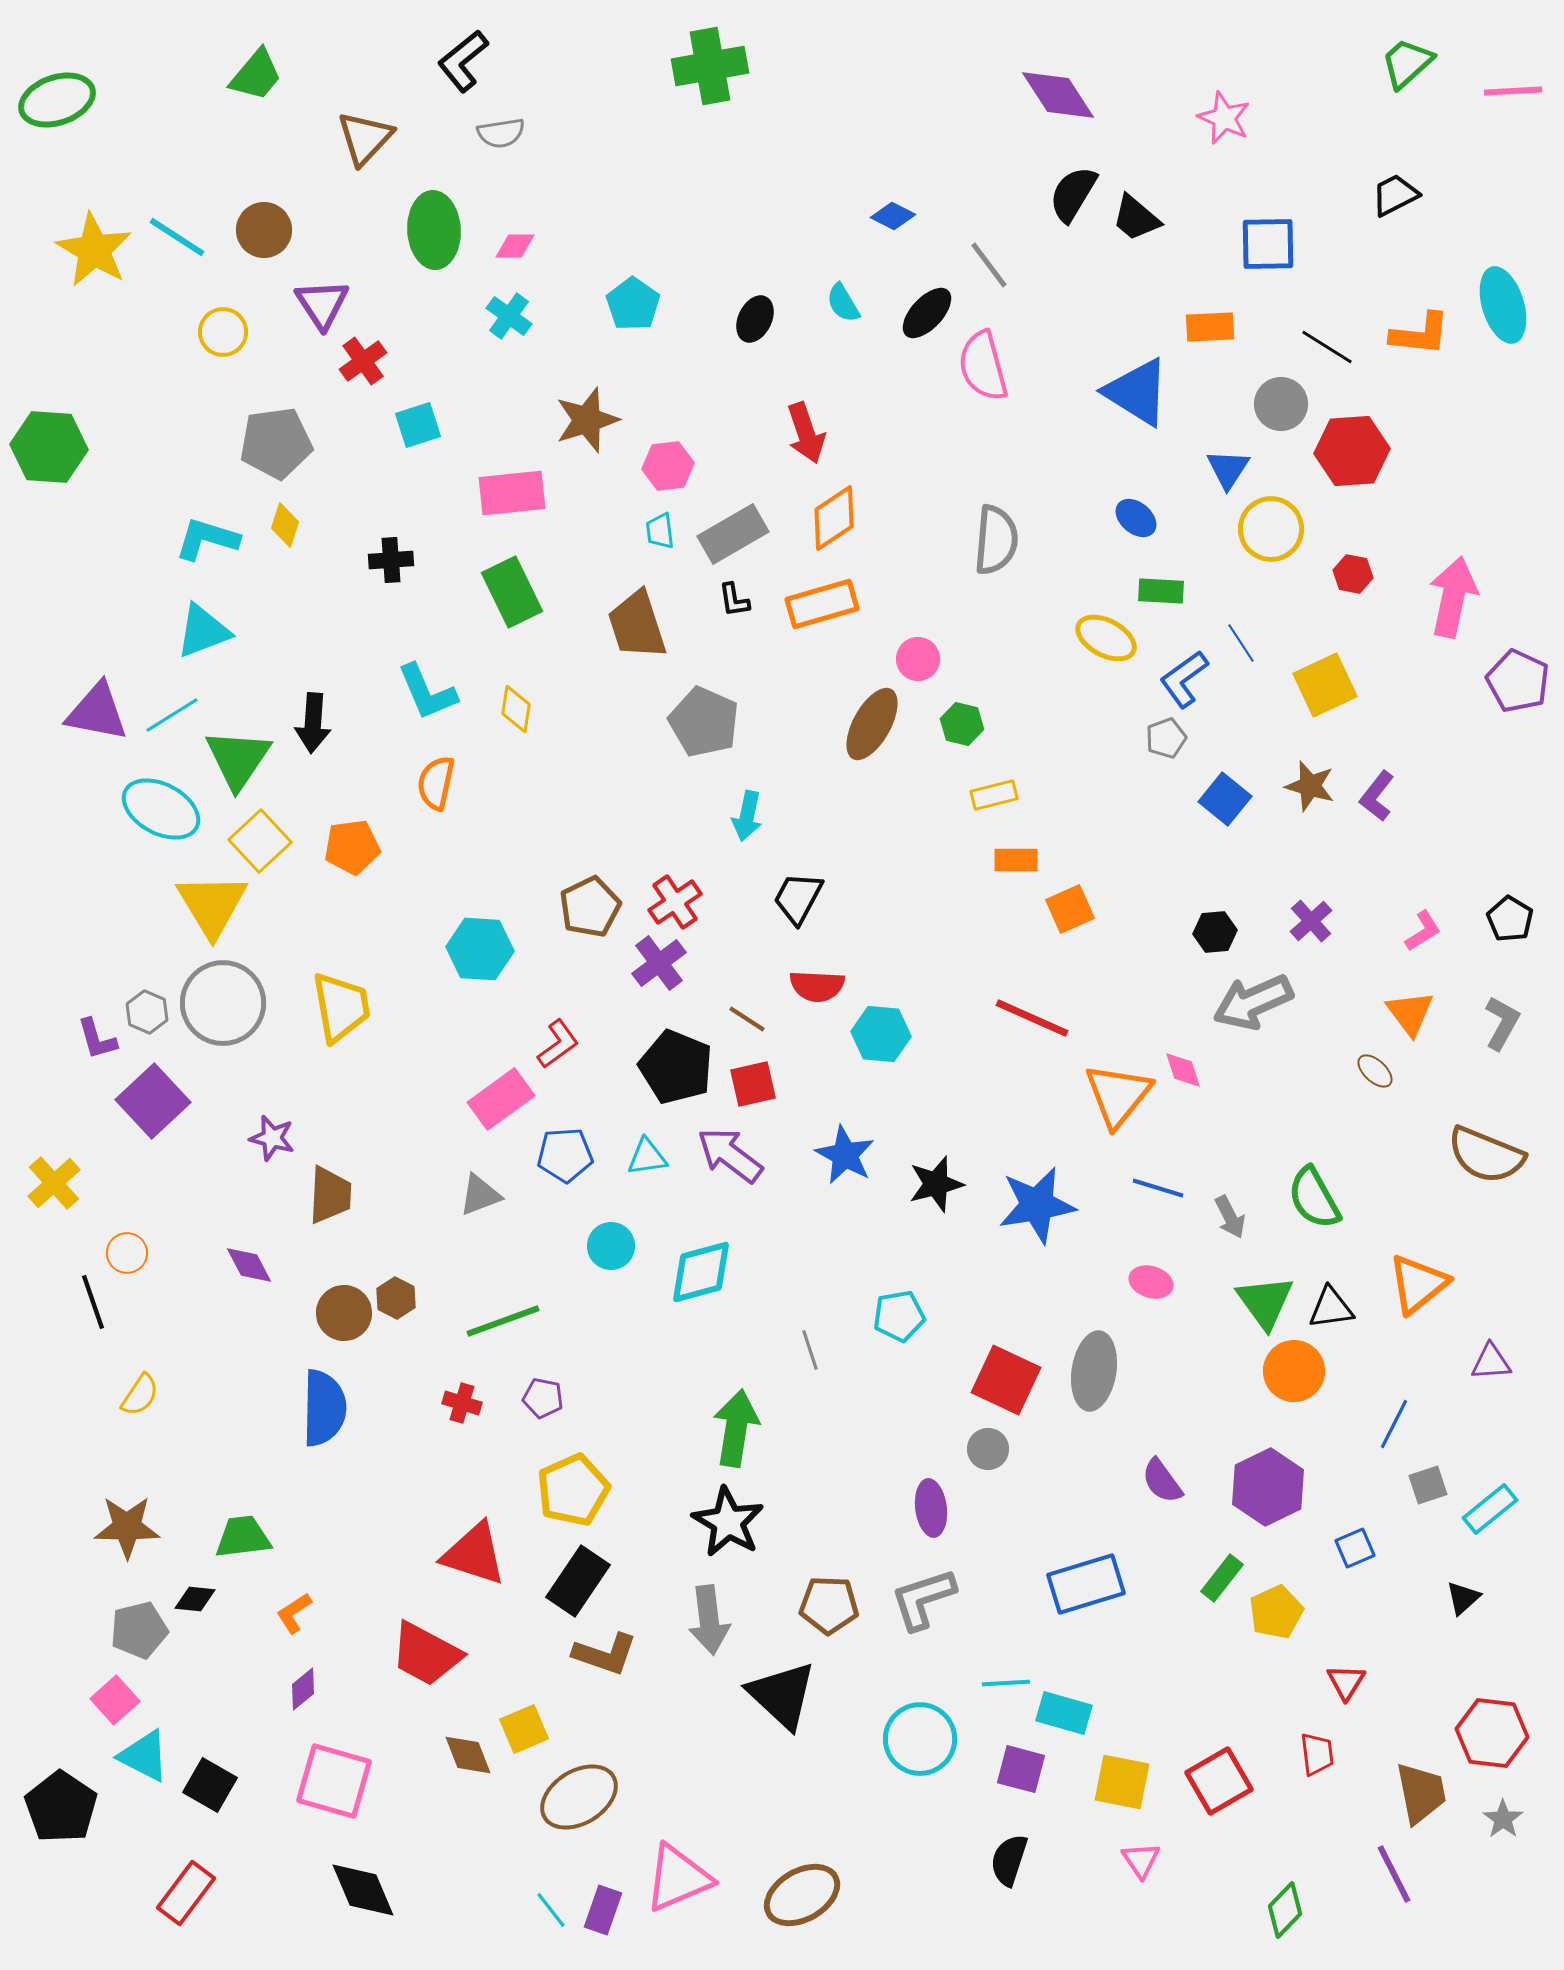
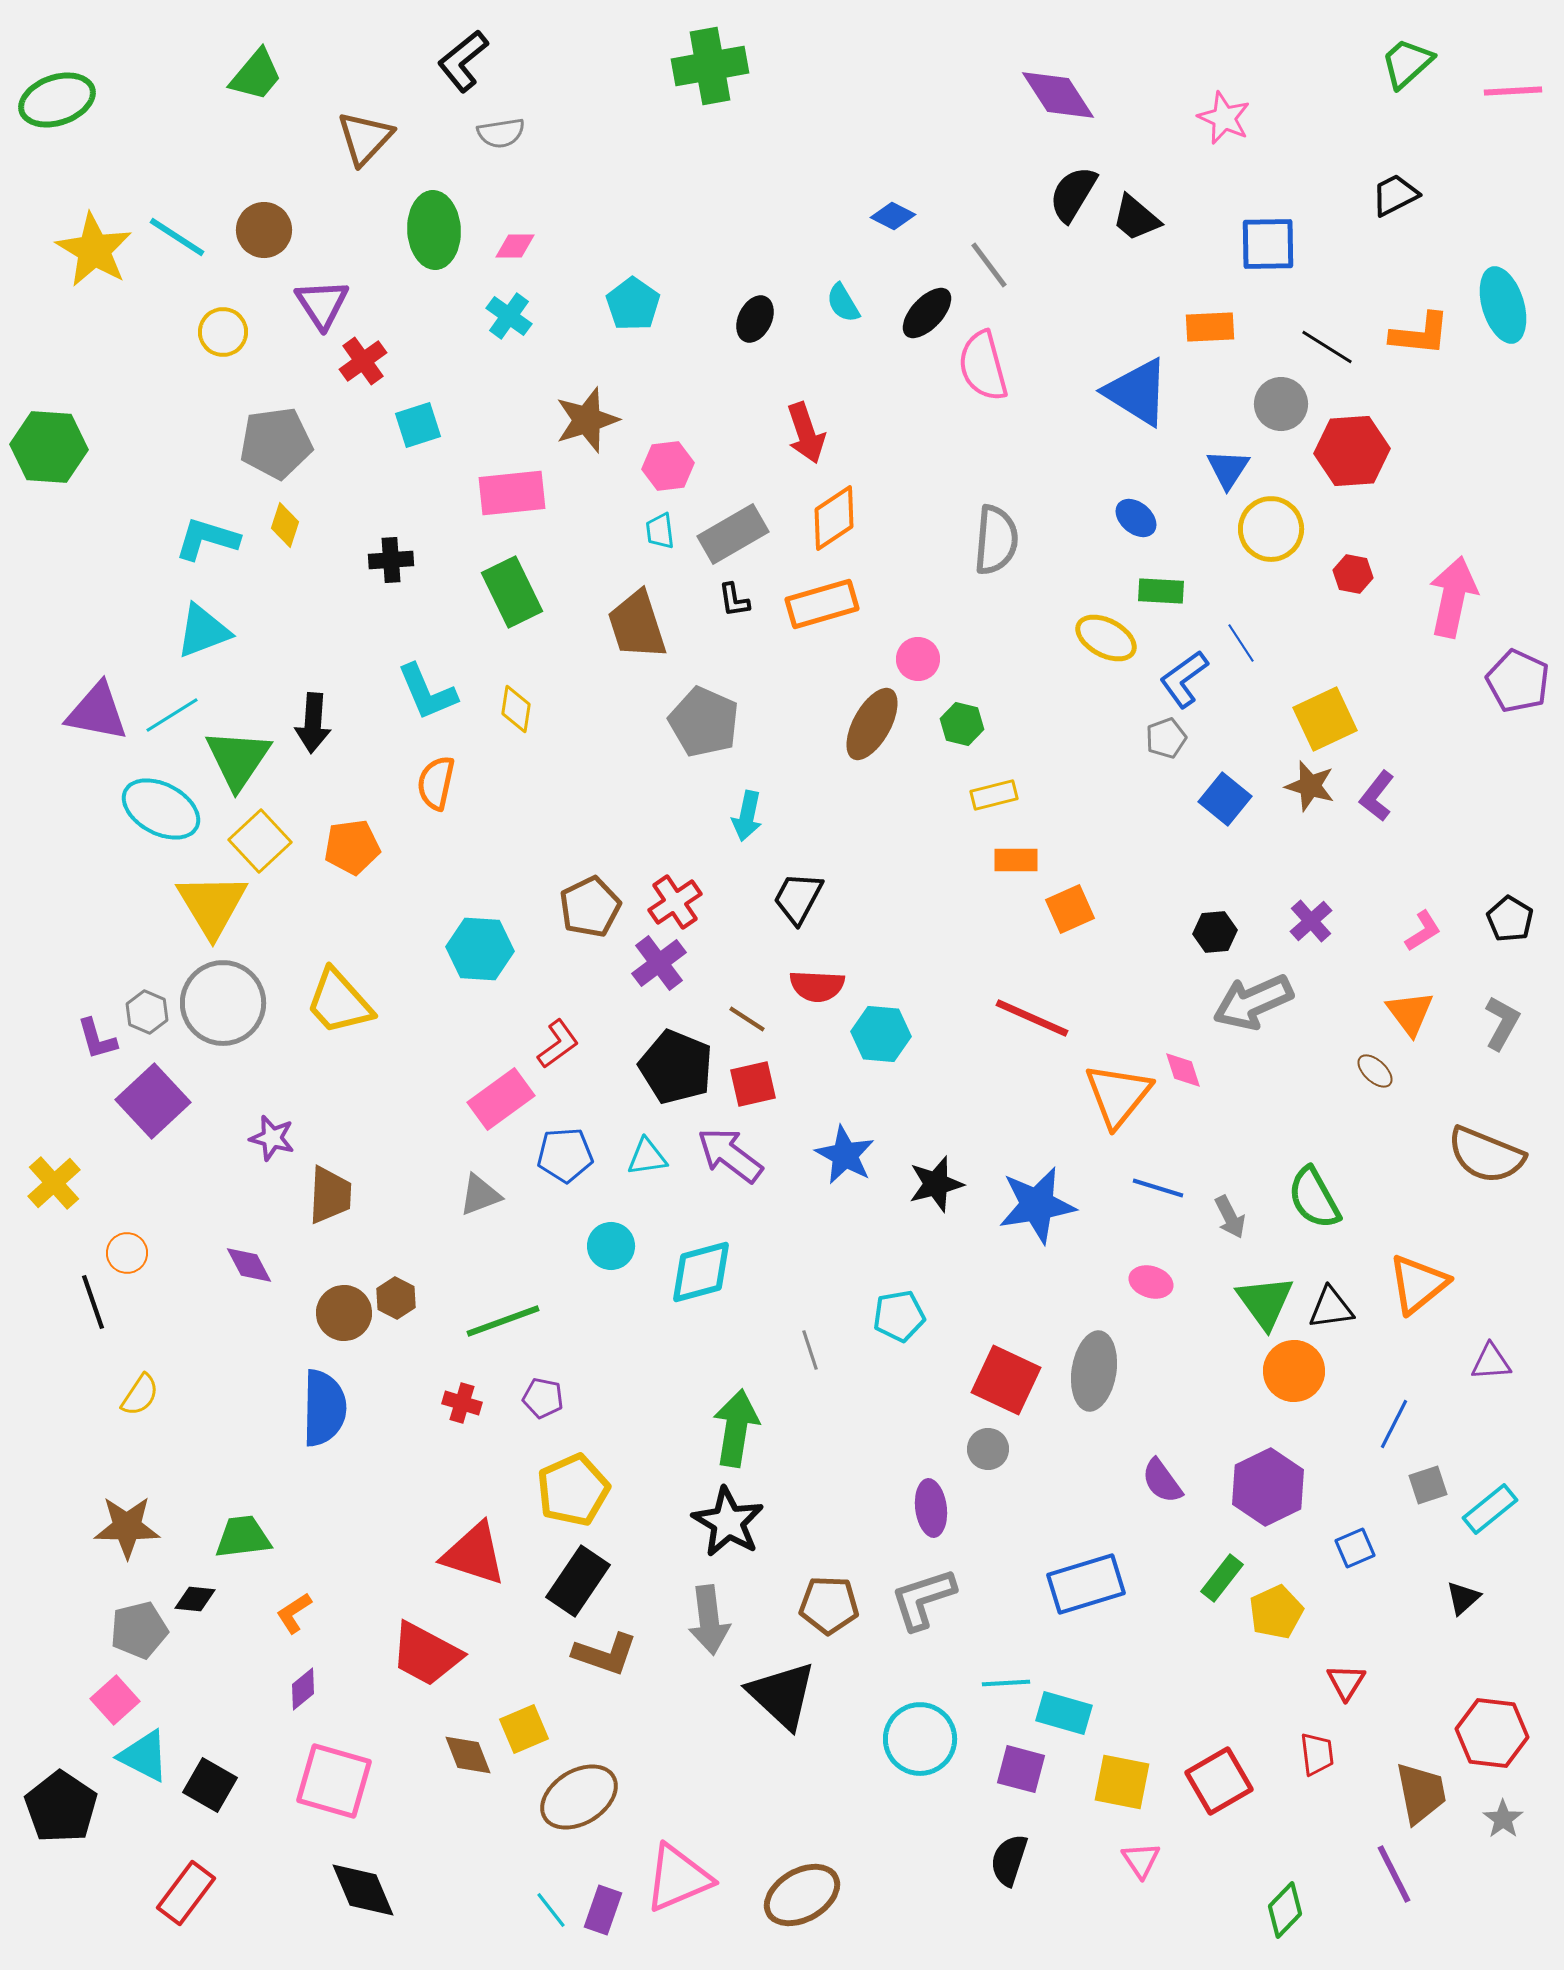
yellow square at (1325, 685): moved 34 px down
yellow trapezoid at (341, 1007): moved 2 px left, 5 px up; rotated 148 degrees clockwise
